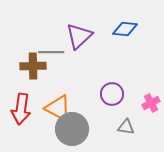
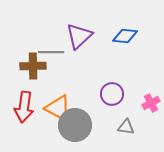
blue diamond: moved 7 px down
red arrow: moved 3 px right, 2 px up
gray circle: moved 3 px right, 4 px up
